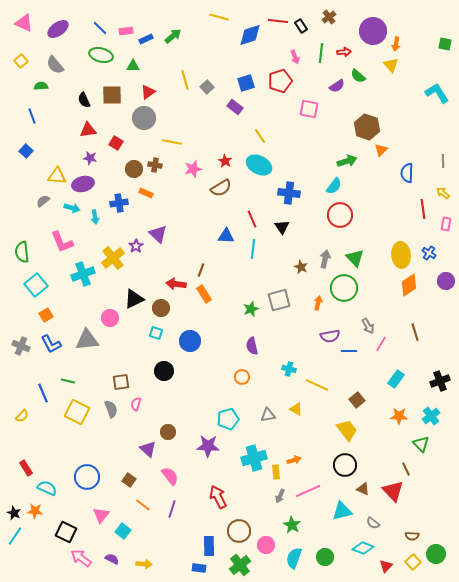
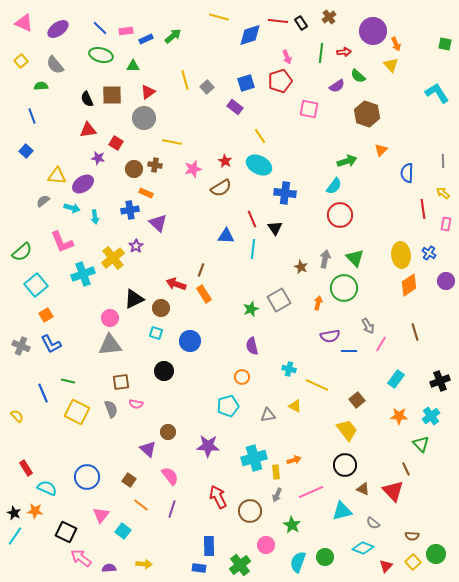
black rectangle at (301, 26): moved 3 px up
orange arrow at (396, 44): rotated 32 degrees counterclockwise
pink arrow at (295, 57): moved 8 px left
black semicircle at (84, 100): moved 3 px right, 1 px up
brown hexagon at (367, 127): moved 13 px up
purple star at (90, 158): moved 8 px right
purple ellipse at (83, 184): rotated 20 degrees counterclockwise
blue cross at (289, 193): moved 4 px left
blue cross at (119, 203): moved 11 px right, 7 px down
black triangle at (282, 227): moved 7 px left, 1 px down
purple triangle at (158, 234): moved 11 px up
green semicircle at (22, 252): rotated 125 degrees counterclockwise
red arrow at (176, 284): rotated 12 degrees clockwise
gray square at (279, 300): rotated 15 degrees counterclockwise
gray triangle at (87, 340): moved 23 px right, 5 px down
pink semicircle at (136, 404): rotated 96 degrees counterclockwise
yellow triangle at (296, 409): moved 1 px left, 3 px up
yellow semicircle at (22, 416): moved 5 px left; rotated 88 degrees counterclockwise
cyan pentagon at (228, 419): moved 13 px up
pink line at (308, 491): moved 3 px right, 1 px down
gray arrow at (280, 496): moved 3 px left, 1 px up
orange line at (143, 505): moved 2 px left
brown circle at (239, 531): moved 11 px right, 20 px up
cyan semicircle at (294, 558): moved 4 px right, 4 px down
purple semicircle at (112, 559): moved 3 px left, 9 px down; rotated 32 degrees counterclockwise
